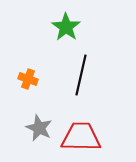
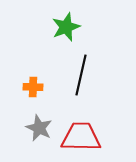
green star: rotated 16 degrees clockwise
orange cross: moved 5 px right, 8 px down; rotated 18 degrees counterclockwise
